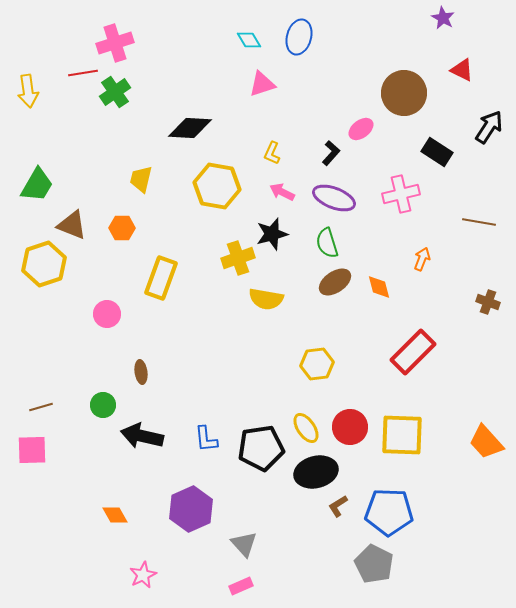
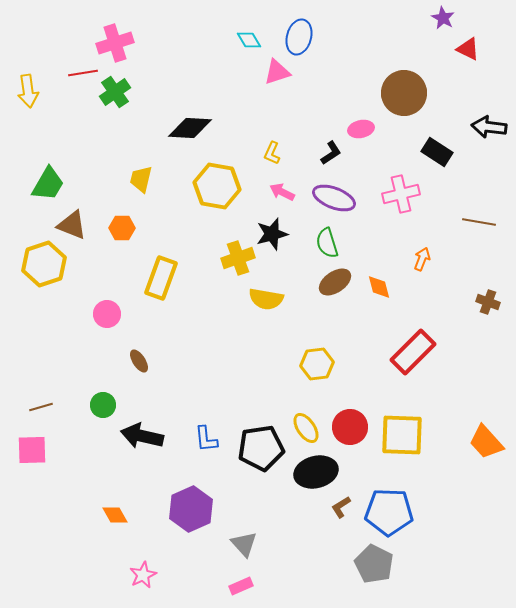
red triangle at (462, 70): moved 6 px right, 21 px up
pink triangle at (262, 84): moved 15 px right, 12 px up
black arrow at (489, 127): rotated 116 degrees counterclockwise
pink ellipse at (361, 129): rotated 25 degrees clockwise
black L-shape at (331, 153): rotated 15 degrees clockwise
green trapezoid at (37, 185): moved 11 px right, 1 px up
brown ellipse at (141, 372): moved 2 px left, 11 px up; rotated 25 degrees counterclockwise
brown L-shape at (338, 506): moved 3 px right, 1 px down
